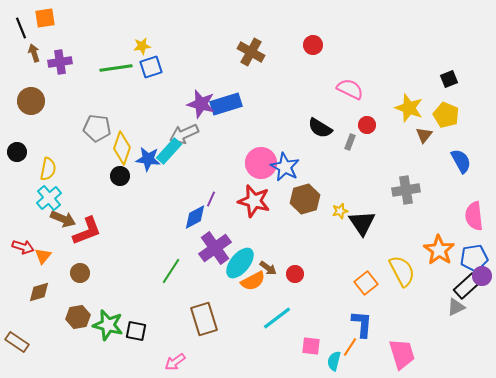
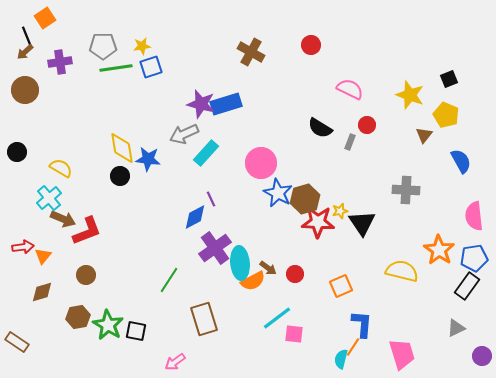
orange square at (45, 18): rotated 25 degrees counterclockwise
black line at (21, 28): moved 6 px right, 9 px down
red circle at (313, 45): moved 2 px left
brown arrow at (34, 53): moved 9 px left, 1 px up; rotated 114 degrees counterclockwise
brown circle at (31, 101): moved 6 px left, 11 px up
yellow star at (409, 108): moved 1 px right, 13 px up
gray pentagon at (97, 128): moved 6 px right, 82 px up; rotated 8 degrees counterclockwise
yellow diamond at (122, 148): rotated 28 degrees counterclockwise
cyan rectangle at (169, 151): moved 37 px right, 2 px down
blue star at (285, 167): moved 7 px left, 26 px down
yellow semicircle at (48, 169): moved 13 px right, 1 px up; rotated 70 degrees counterclockwise
gray cross at (406, 190): rotated 12 degrees clockwise
purple line at (211, 199): rotated 49 degrees counterclockwise
red star at (254, 201): moved 64 px right, 21 px down; rotated 12 degrees counterclockwise
red arrow at (23, 247): rotated 25 degrees counterclockwise
cyan ellipse at (240, 263): rotated 44 degrees counterclockwise
green line at (171, 271): moved 2 px left, 9 px down
yellow semicircle at (402, 271): rotated 48 degrees counterclockwise
brown circle at (80, 273): moved 6 px right, 2 px down
purple circle at (482, 276): moved 80 px down
orange square at (366, 283): moved 25 px left, 3 px down; rotated 15 degrees clockwise
black rectangle at (467, 286): rotated 12 degrees counterclockwise
brown diamond at (39, 292): moved 3 px right
gray triangle at (456, 307): moved 21 px down
green star at (108, 325): rotated 16 degrees clockwise
pink square at (311, 346): moved 17 px left, 12 px up
orange line at (350, 347): moved 3 px right
cyan semicircle at (334, 361): moved 7 px right, 2 px up
